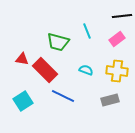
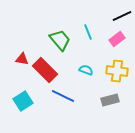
black line: rotated 18 degrees counterclockwise
cyan line: moved 1 px right, 1 px down
green trapezoid: moved 2 px right, 2 px up; rotated 145 degrees counterclockwise
